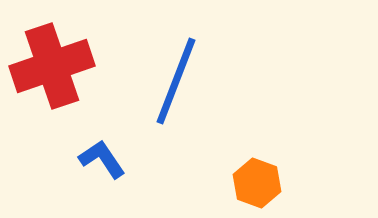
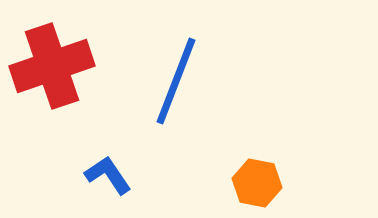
blue L-shape: moved 6 px right, 16 px down
orange hexagon: rotated 9 degrees counterclockwise
